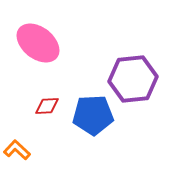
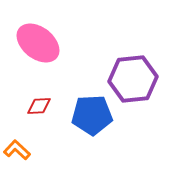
red diamond: moved 8 px left
blue pentagon: moved 1 px left
